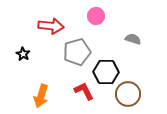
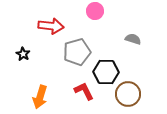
pink circle: moved 1 px left, 5 px up
orange arrow: moved 1 px left, 1 px down
